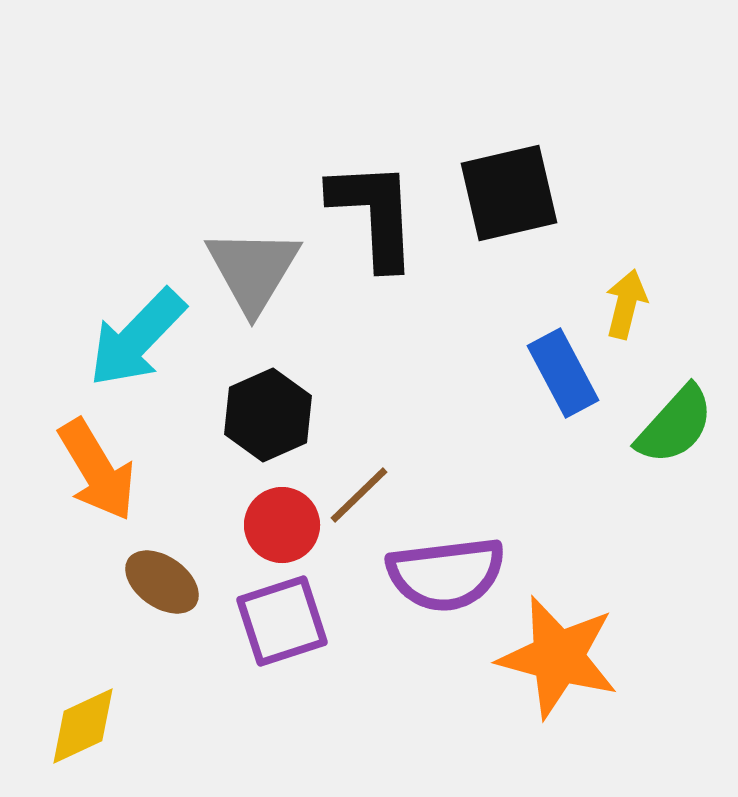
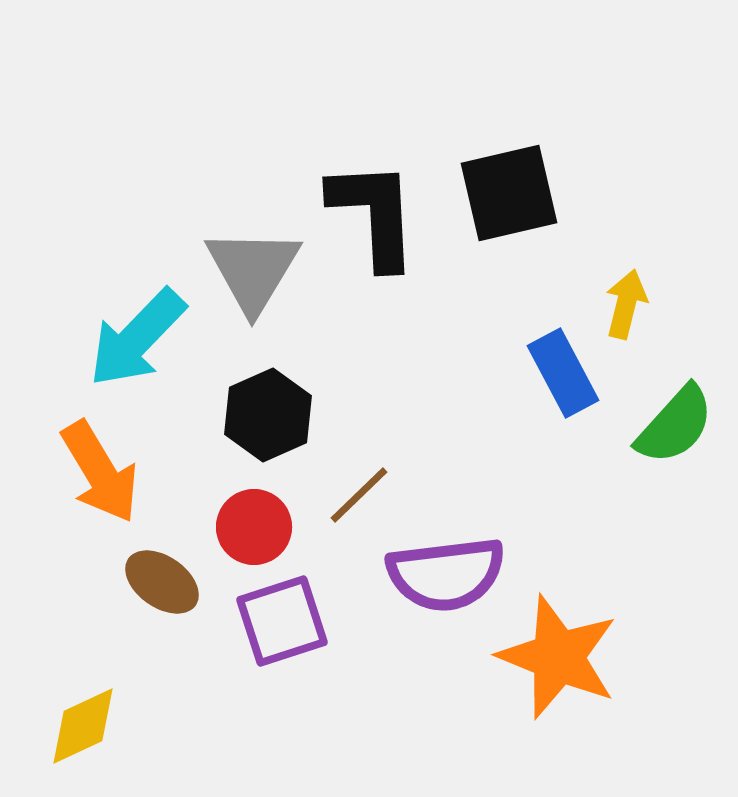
orange arrow: moved 3 px right, 2 px down
red circle: moved 28 px left, 2 px down
orange star: rotated 7 degrees clockwise
